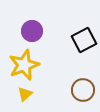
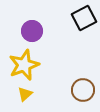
black square: moved 22 px up
